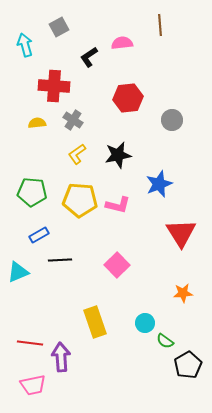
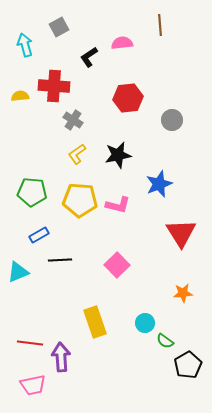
yellow semicircle: moved 17 px left, 27 px up
